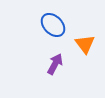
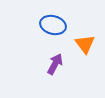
blue ellipse: rotated 30 degrees counterclockwise
